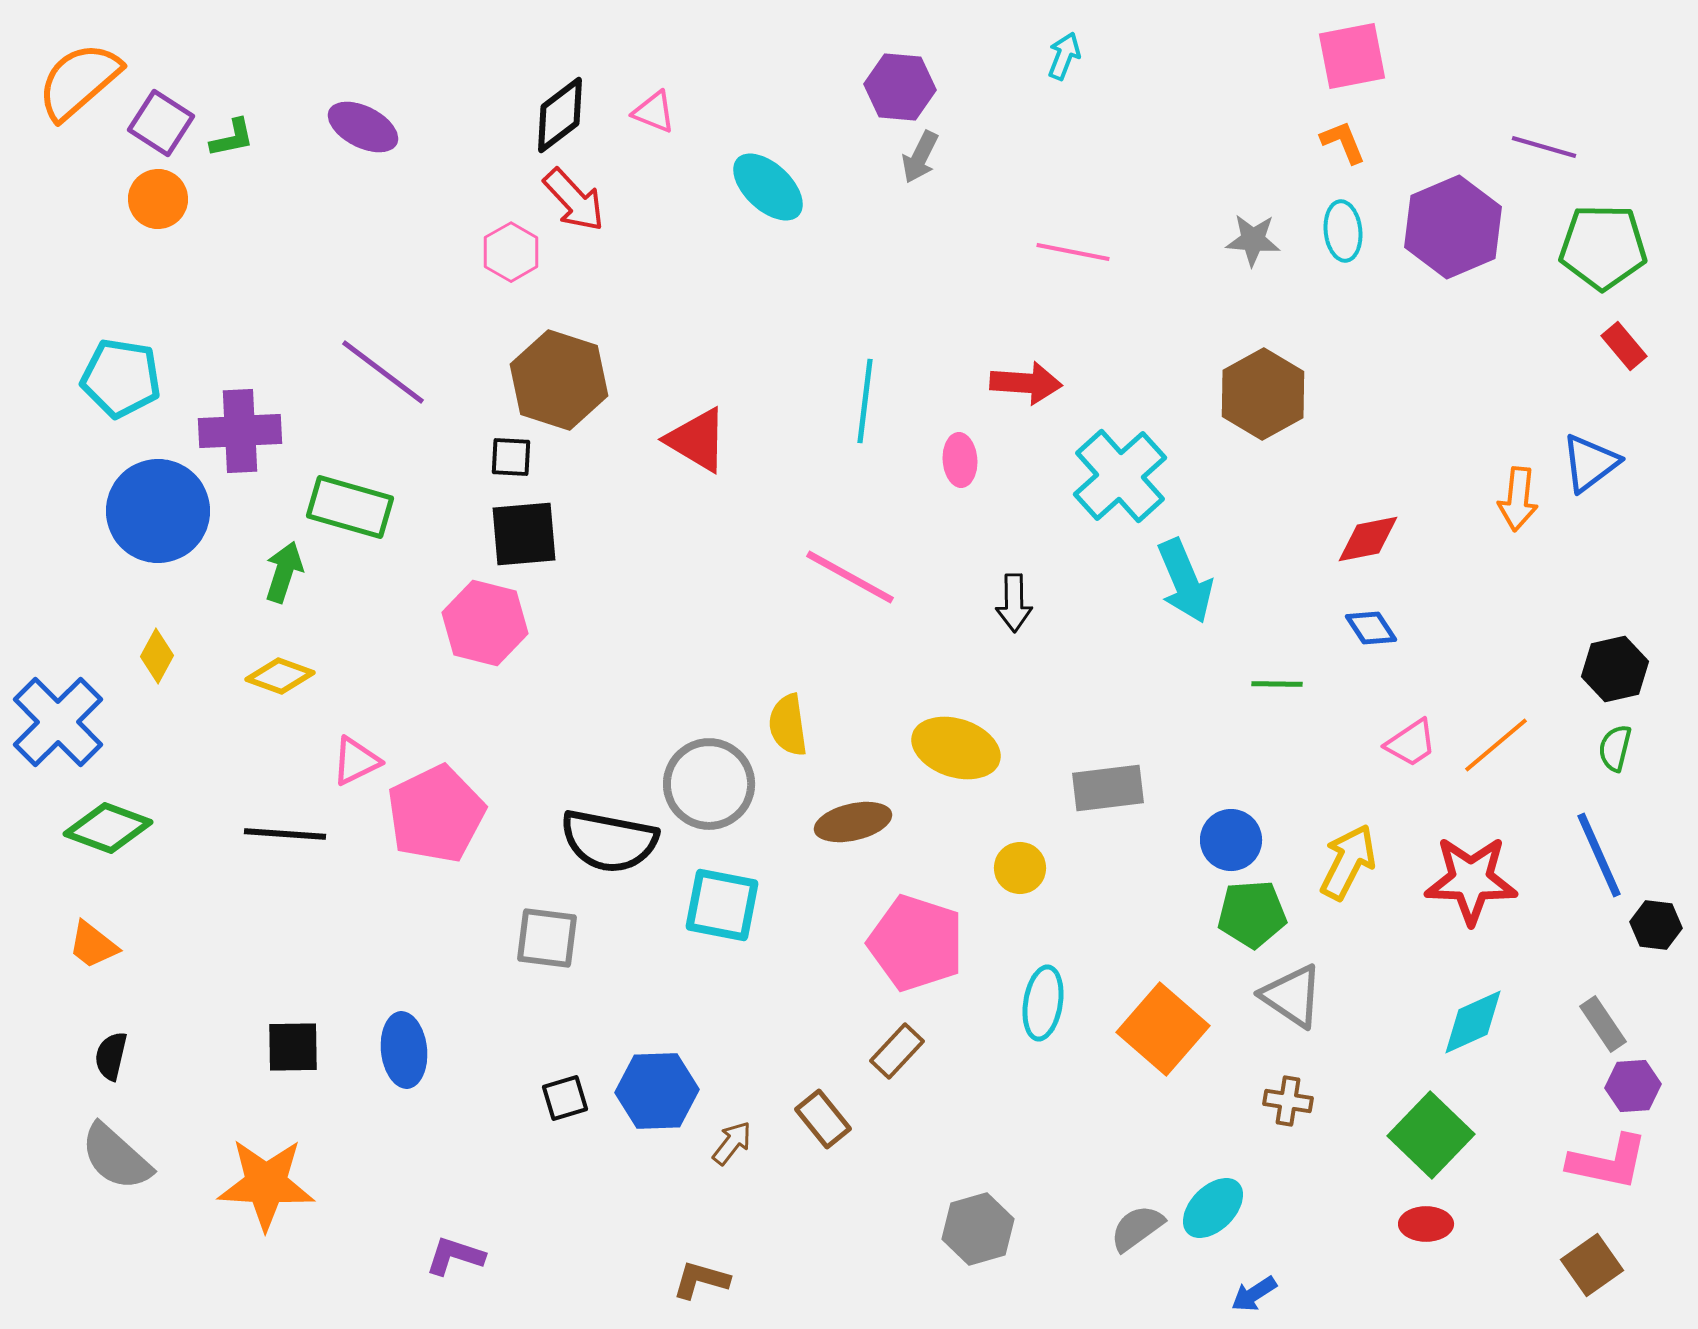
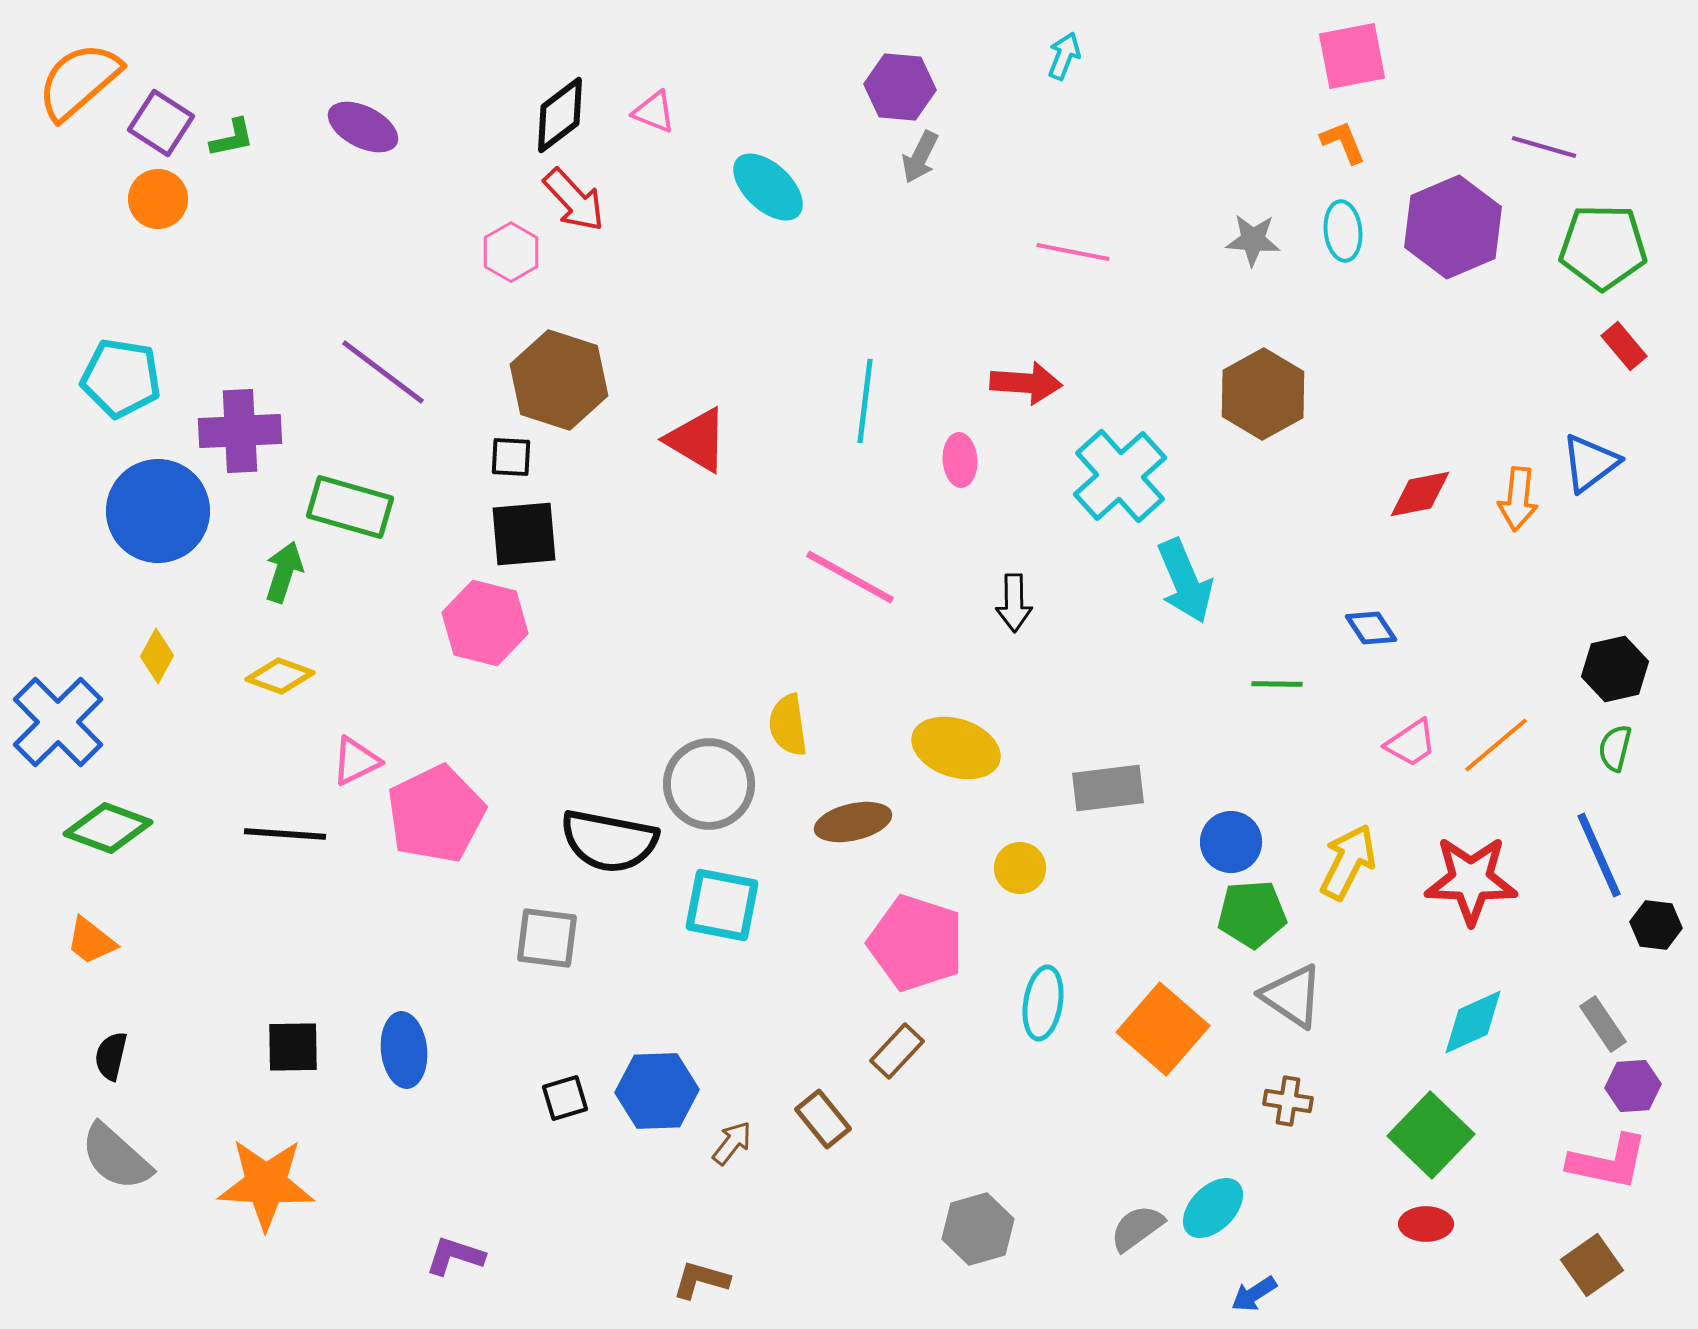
red diamond at (1368, 539): moved 52 px right, 45 px up
blue circle at (1231, 840): moved 2 px down
orange trapezoid at (93, 945): moved 2 px left, 4 px up
